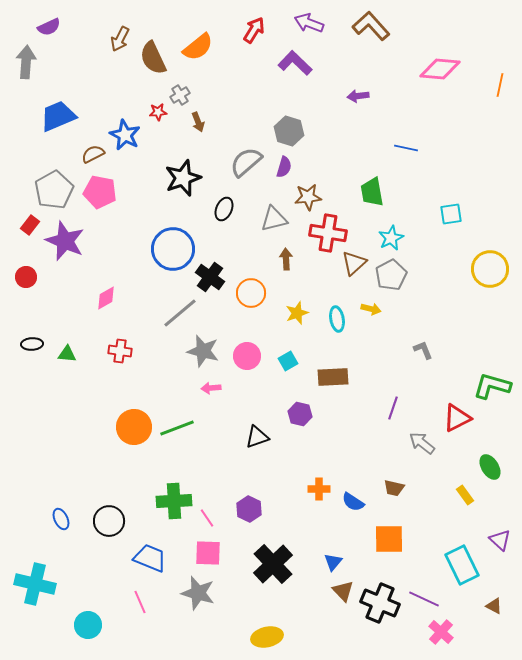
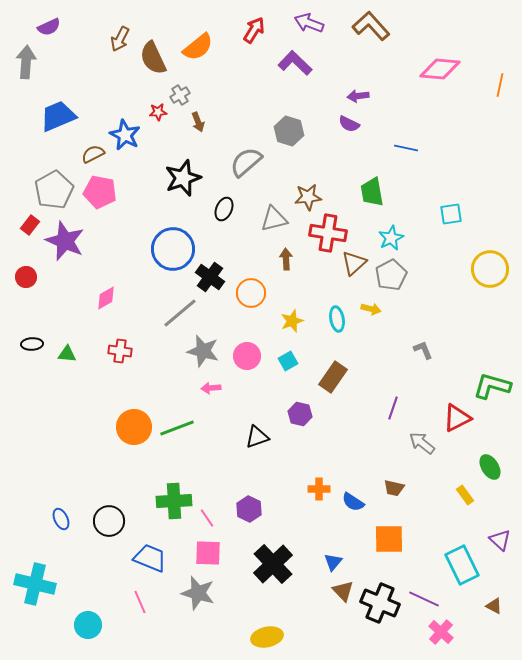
purple semicircle at (284, 167): moved 65 px right, 43 px up; rotated 100 degrees clockwise
yellow star at (297, 313): moved 5 px left, 8 px down
brown rectangle at (333, 377): rotated 52 degrees counterclockwise
